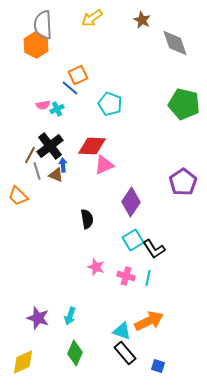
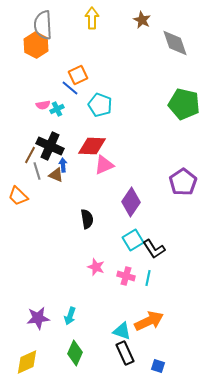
yellow arrow: rotated 125 degrees clockwise
cyan pentagon: moved 10 px left, 1 px down
black cross: rotated 28 degrees counterclockwise
purple star: rotated 25 degrees counterclockwise
black rectangle: rotated 15 degrees clockwise
yellow diamond: moved 4 px right
